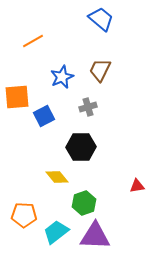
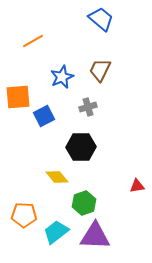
orange square: moved 1 px right
